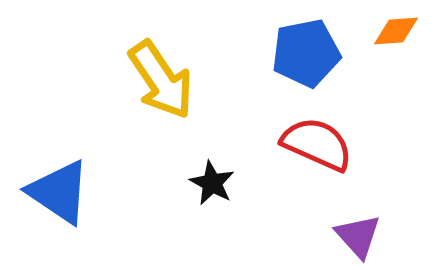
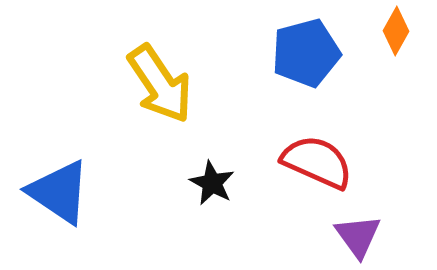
orange diamond: rotated 57 degrees counterclockwise
blue pentagon: rotated 4 degrees counterclockwise
yellow arrow: moved 1 px left, 4 px down
red semicircle: moved 18 px down
purple triangle: rotated 6 degrees clockwise
